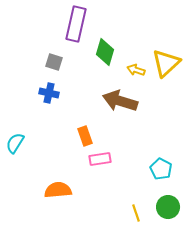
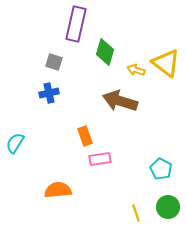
yellow triangle: rotated 40 degrees counterclockwise
blue cross: rotated 24 degrees counterclockwise
